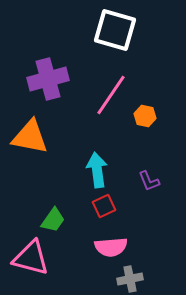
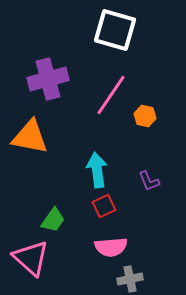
pink triangle: rotated 27 degrees clockwise
